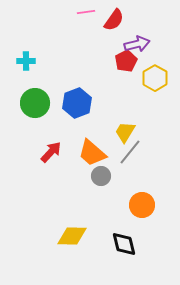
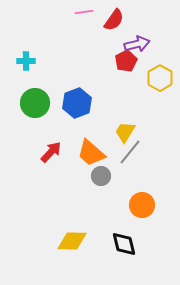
pink line: moved 2 px left
yellow hexagon: moved 5 px right
orange trapezoid: moved 1 px left
yellow diamond: moved 5 px down
